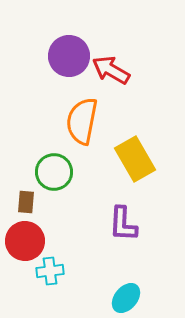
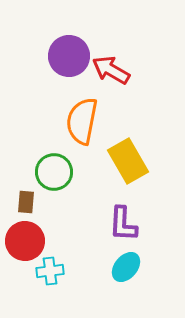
yellow rectangle: moved 7 px left, 2 px down
cyan ellipse: moved 31 px up
